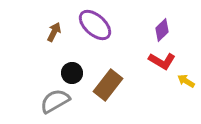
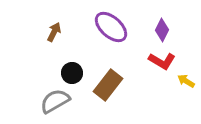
purple ellipse: moved 16 px right, 2 px down
purple diamond: rotated 20 degrees counterclockwise
